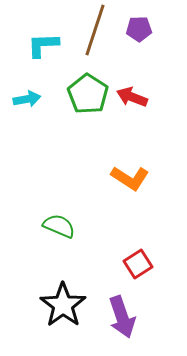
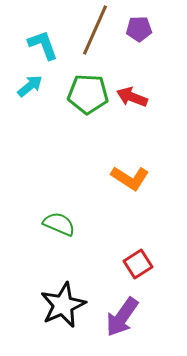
brown line: rotated 6 degrees clockwise
cyan L-shape: rotated 72 degrees clockwise
green pentagon: rotated 30 degrees counterclockwise
cyan arrow: moved 3 px right, 13 px up; rotated 28 degrees counterclockwise
green semicircle: moved 2 px up
black star: rotated 12 degrees clockwise
purple arrow: rotated 54 degrees clockwise
